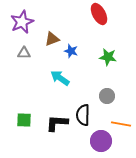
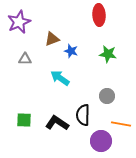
red ellipse: moved 1 px down; rotated 25 degrees clockwise
purple star: moved 3 px left
gray triangle: moved 1 px right, 6 px down
green star: moved 3 px up
black L-shape: rotated 30 degrees clockwise
